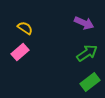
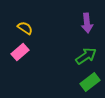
purple arrow: moved 3 px right; rotated 60 degrees clockwise
green arrow: moved 1 px left, 3 px down
